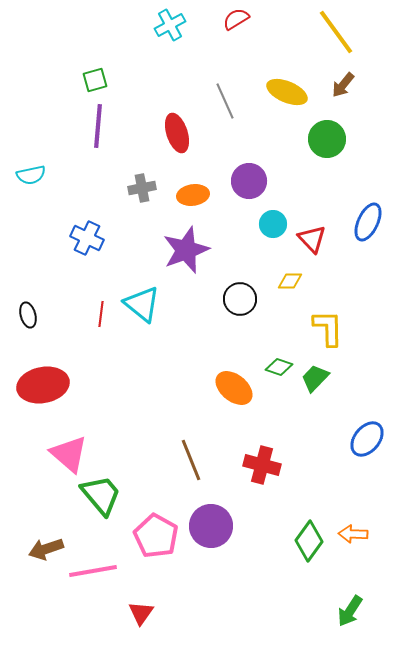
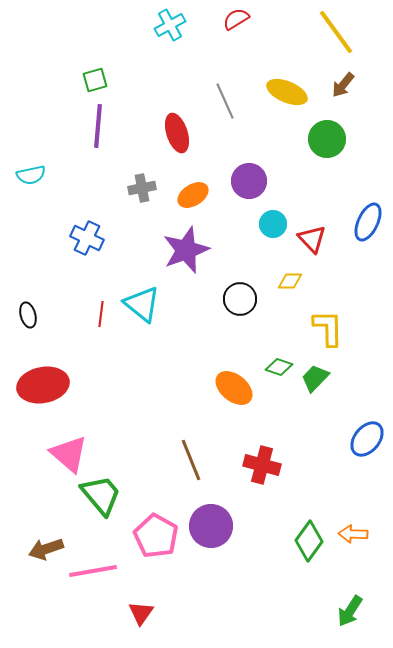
orange ellipse at (193, 195): rotated 24 degrees counterclockwise
